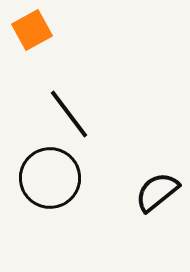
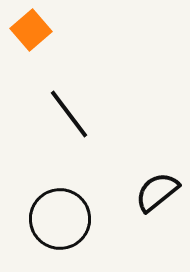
orange square: moved 1 px left; rotated 12 degrees counterclockwise
black circle: moved 10 px right, 41 px down
